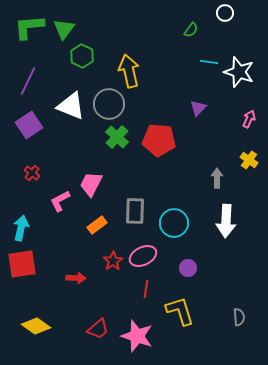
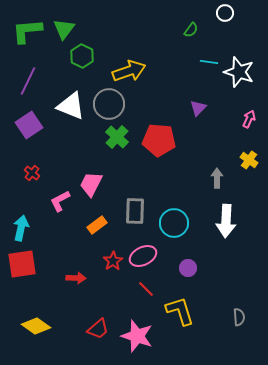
green L-shape: moved 2 px left, 4 px down
yellow arrow: rotated 84 degrees clockwise
red line: rotated 54 degrees counterclockwise
